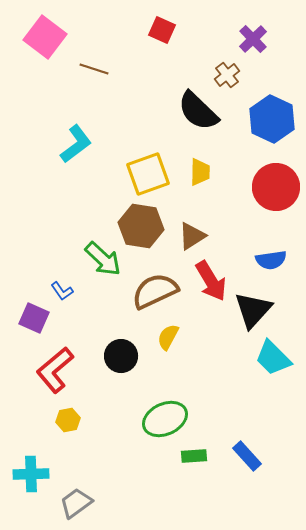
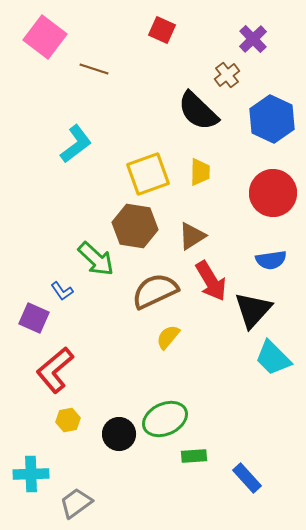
red circle: moved 3 px left, 6 px down
brown hexagon: moved 6 px left
green arrow: moved 7 px left
yellow semicircle: rotated 12 degrees clockwise
black circle: moved 2 px left, 78 px down
blue rectangle: moved 22 px down
